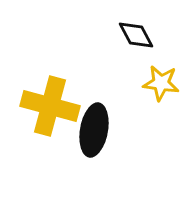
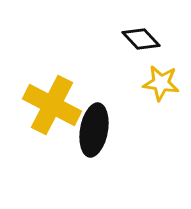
black diamond: moved 5 px right, 4 px down; rotated 15 degrees counterclockwise
yellow cross: moved 2 px right, 1 px up; rotated 12 degrees clockwise
